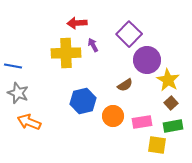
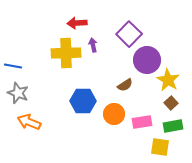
purple arrow: rotated 16 degrees clockwise
blue hexagon: rotated 15 degrees clockwise
orange circle: moved 1 px right, 2 px up
yellow square: moved 3 px right, 2 px down
